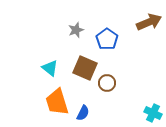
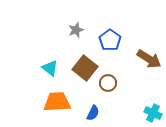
brown arrow: moved 37 px down; rotated 55 degrees clockwise
blue pentagon: moved 3 px right, 1 px down
brown square: rotated 15 degrees clockwise
brown circle: moved 1 px right
orange trapezoid: rotated 104 degrees clockwise
blue semicircle: moved 10 px right
